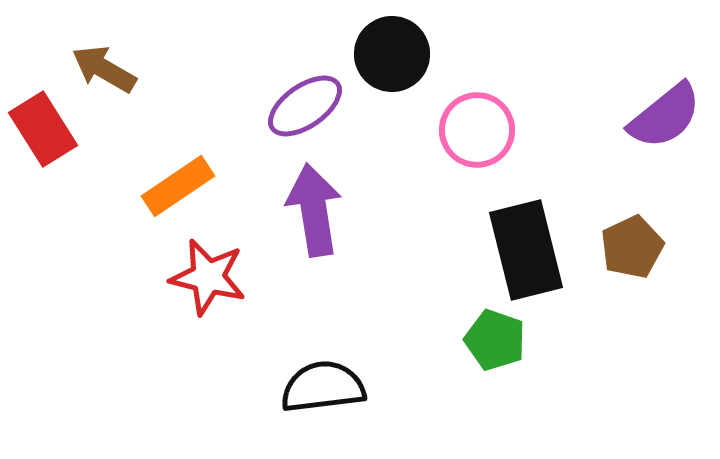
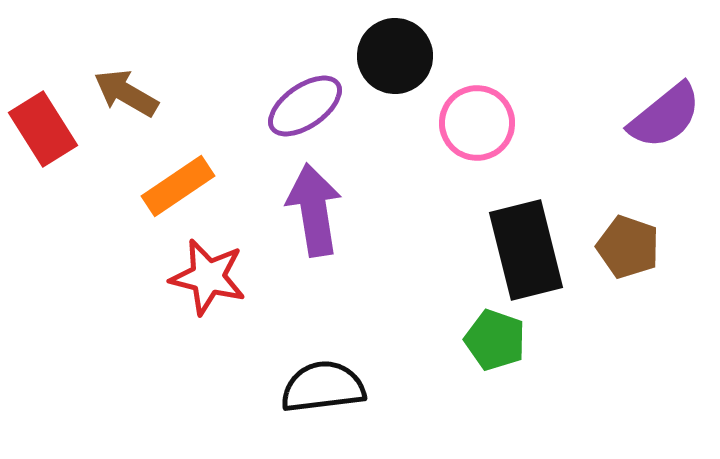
black circle: moved 3 px right, 2 px down
brown arrow: moved 22 px right, 24 px down
pink circle: moved 7 px up
brown pentagon: moved 4 px left; rotated 28 degrees counterclockwise
